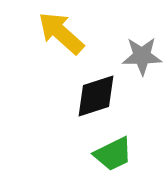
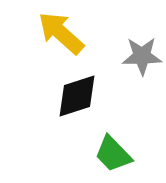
black diamond: moved 19 px left
green trapezoid: rotated 72 degrees clockwise
